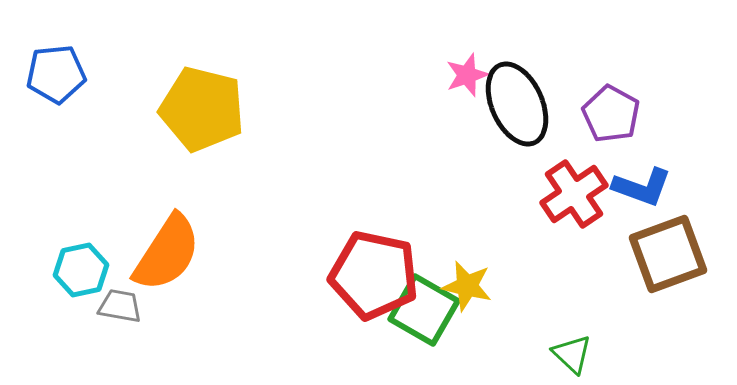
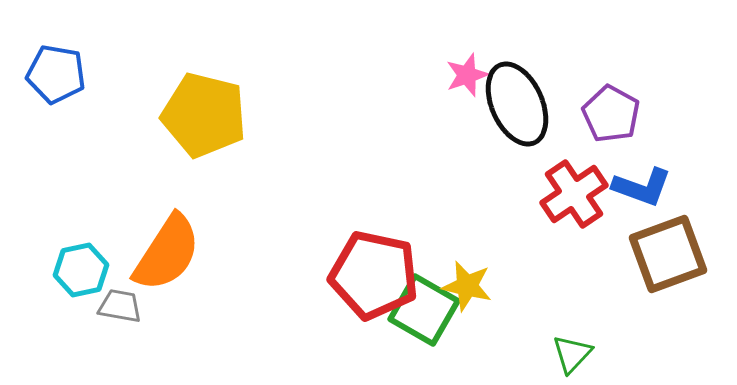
blue pentagon: rotated 16 degrees clockwise
yellow pentagon: moved 2 px right, 6 px down
green triangle: rotated 30 degrees clockwise
